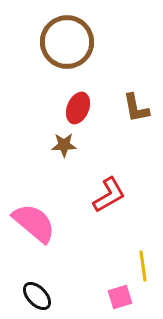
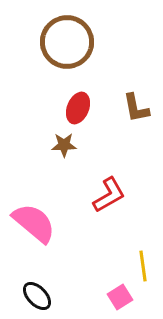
pink square: rotated 15 degrees counterclockwise
